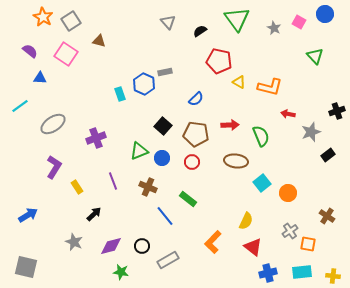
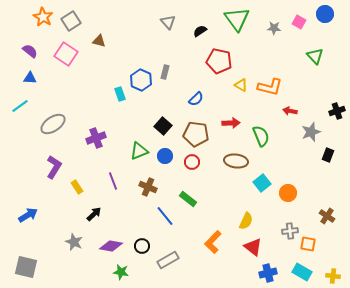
gray star at (274, 28): rotated 24 degrees counterclockwise
gray rectangle at (165, 72): rotated 64 degrees counterclockwise
blue triangle at (40, 78): moved 10 px left
yellow triangle at (239, 82): moved 2 px right, 3 px down
blue hexagon at (144, 84): moved 3 px left, 4 px up
red arrow at (288, 114): moved 2 px right, 3 px up
red arrow at (230, 125): moved 1 px right, 2 px up
black rectangle at (328, 155): rotated 32 degrees counterclockwise
blue circle at (162, 158): moved 3 px right, 2 px up
gray cross at (290, 231): rotated 28 degrees clockwise
purple diamond at (111, 246): rotated 25 degrees clockwise
cyan rectangle at (302, 272): rotated 36 degrees clockwise
